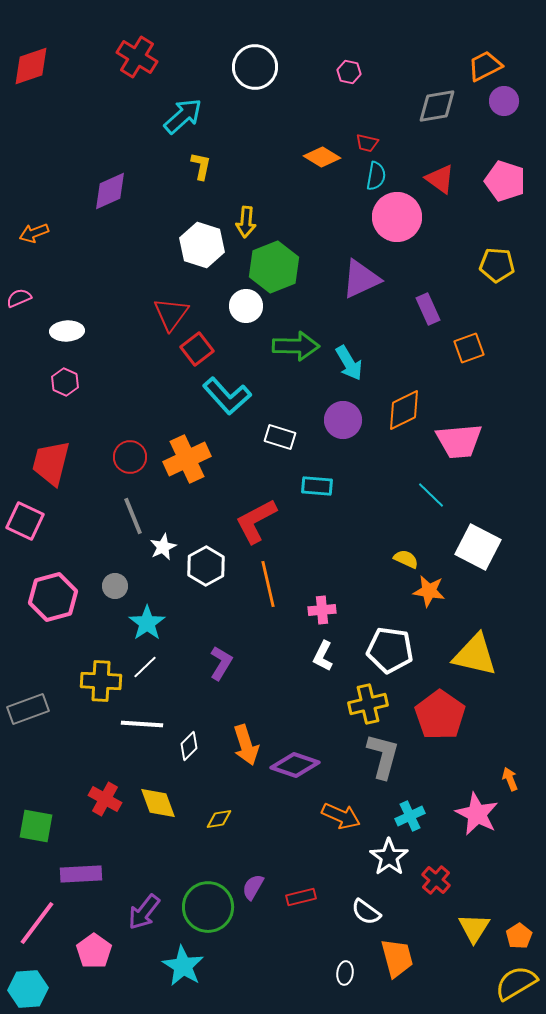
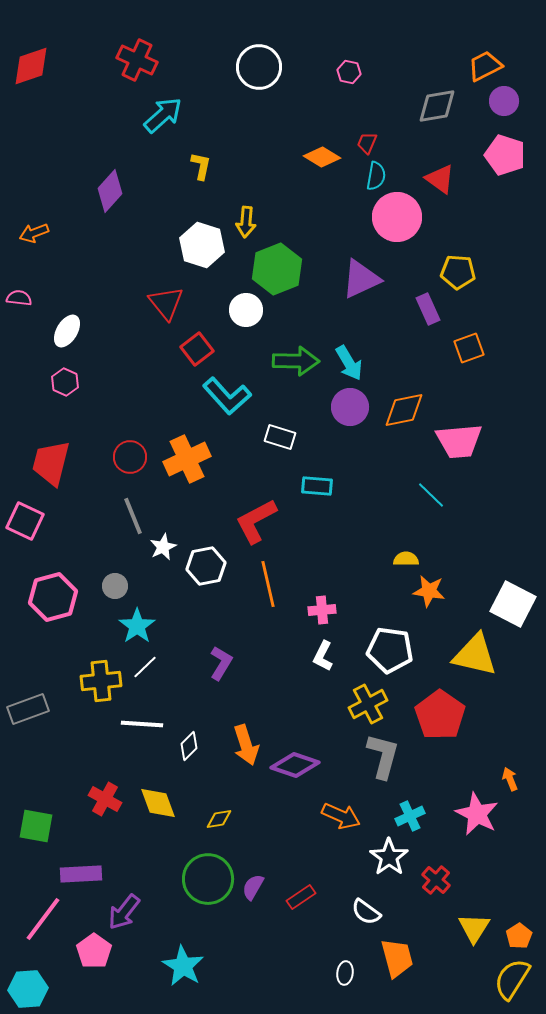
red cross at (137, 57): moved 3 px down; rotated 6 degrees counterclockwise
white circle at (255, 67): moved 4 px right
cyan arrow at (183, 116): moved 20 px left, 1 px up
red trapezoid at (367, 143): rotated 100 degrees clockwise
pink pentagon at (505, 181): moved 26 px up
purple diamond at (110, 191): rotated 24 degrees counterclockwise
yellow pentagon at (497, 265): moved 39 px left, 7 px down
green hexagon at (274, 267): moved 3 px right, 2 px down
pink semicircle at (19, 298): rotated 30 degrees clockwise
white circle at (246, 306): moved 4 px down
red triangle at (171, 314): moved 5 px left, 11 px up; rotated 15 degrees counterclockwise
white ellipse at (67, 331): rotated 56 degrees counterclockwise
green arrow at (296, 346): moved 15 px down
orange diamond at (404, 410): rotated 15 degrees clockwise
purple circle at (343, 420): moved 7 px right, 13 px up
white square at (478, 547): moved 35 px right, 57 px down
yellow semicircle at (406, 559): rotated 25 degrees counterclockwise
white hexagon at (206, 566): rotated 18 degrees clockwise
cyan star at (147, 623): moved 10 px left, 3 px down
yellow cross at (101, 681): rotated 9 degrees counterclockwise
yellow cross at (368, 704): rotated 15 degrees counterclockwise
red rectangle at (301, 897): rotated 20 degrees counterclockwise
green circle at (208, 907): moved 28 px up
purple arrow at (144, 912): moved 20 px left
pink line at (37, 923): moved 6 px right, 4 px up
yellow semicircle at (516, 983): moved 4 px left, 4 px up; rotated 27 degrees counterclockwise
